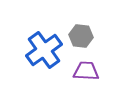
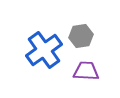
gray hexagon: rotated 15 degrees counterclockwise
